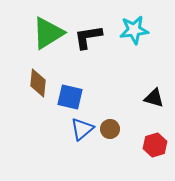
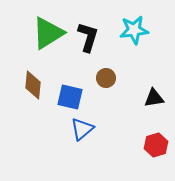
black L-shape: rotated 116 degrees clockwise
brown diamond: moved 5 px left, 2 px down
black triangle: rotated 25 degrees counterclockwise
brown circle: moved 4 px left, 51 px up
red hexagon: moved 1 px right
